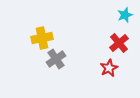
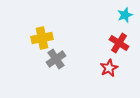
red cross: rotated 18 degrees counterclockwise
